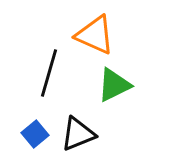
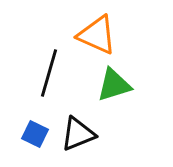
orange triangle: moved 2 px right
green triangle: rotated 9 degrees clockwise
blue square: rotated 24 degrees counterclockwise
